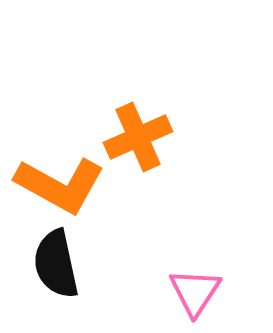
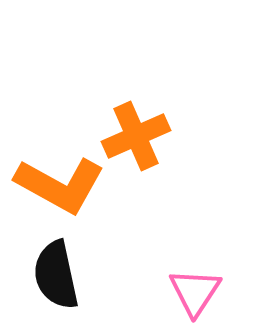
orange cross: moved 2 px left, 1 px up
black semicircle: moved 11 px down
